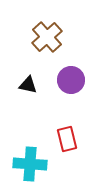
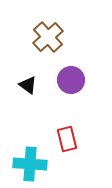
brown cross: moved 1 px right
black triangle: rotated 24 degrees clockwise
